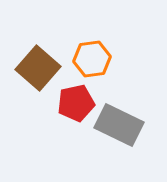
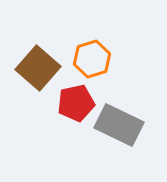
orange hexagon: rotated 9 degrees counterclockwise
